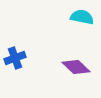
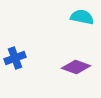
purple diamond: rotated 24 degrees counterclockwise
